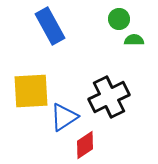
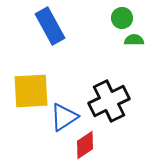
green circle: moved 3 px right, 1 px up
black cross: moved 4 px down
